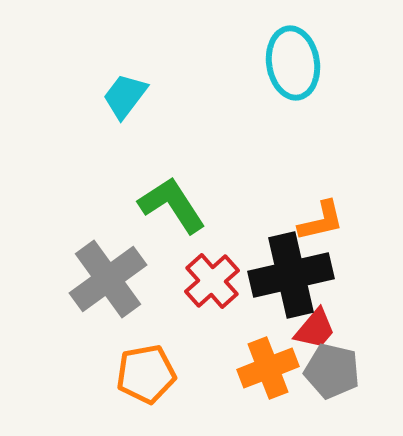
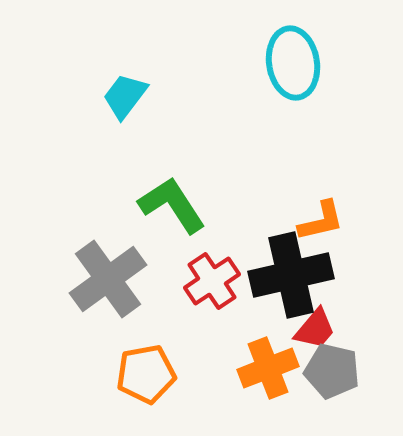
red cross: rotated 8 degrees clockwise
